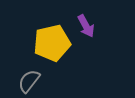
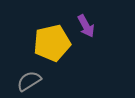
gray semicircle: rotated 20 degrees clockwise
